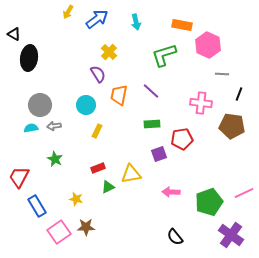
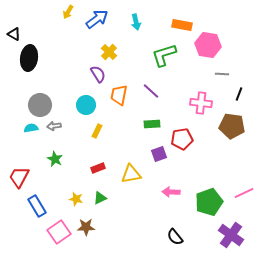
pink hexagon: rotated 15 degrees counterclockwise
green triangle: moved 8 px left, 11 px down
